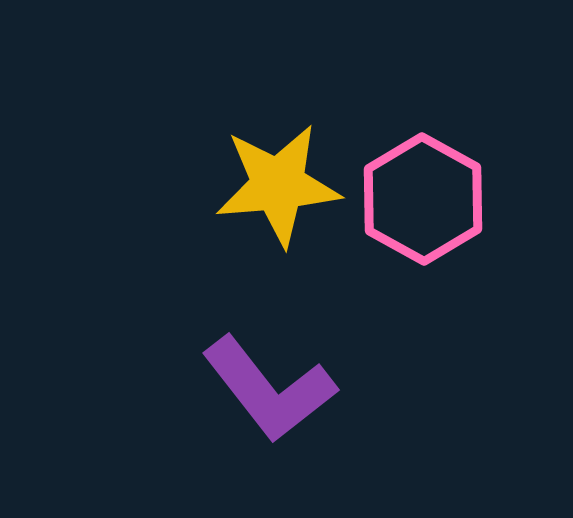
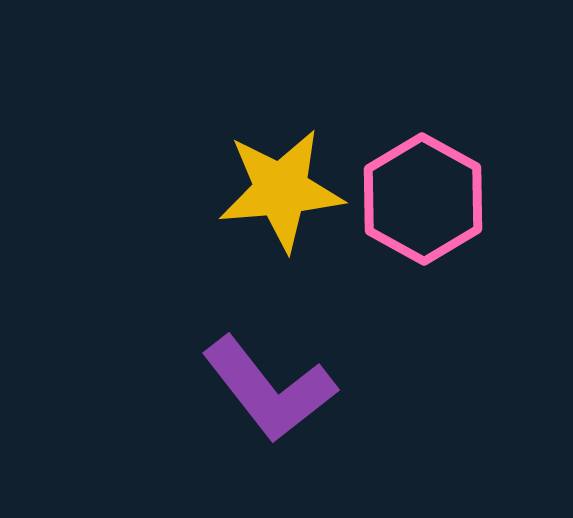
yellow star: moved 3 px right, 5 px down
